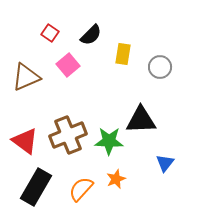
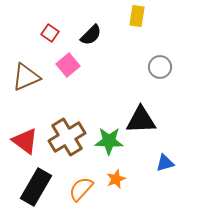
yellow rectangle: moved 14 px right, 38 px up
brown cross: moved 1 px left, 2 px down; rotated 9 degrees counterclockwise
blue triangle: rotated 36 degrees clockwise
